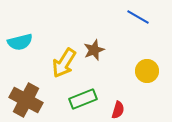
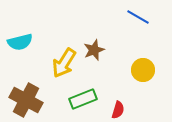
yellow circle: moved 4 px left, 1 px up
